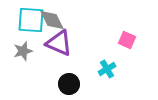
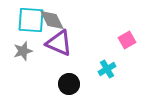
pink square: rotated 36 degrees clockwise
